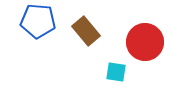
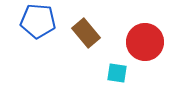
brown rectangle: moved 2 px down
cyan square: moved 1 px right, 1 px down
